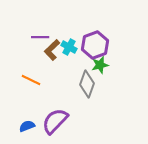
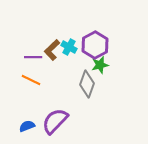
purple line: moved 7 px left, 20 px down
purple hexagon: rotated 8 degrees counterclockwise
